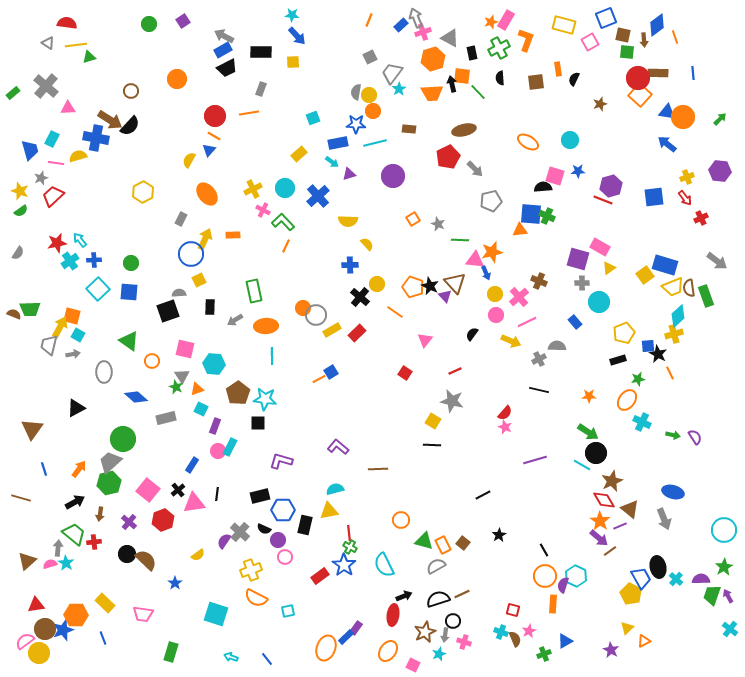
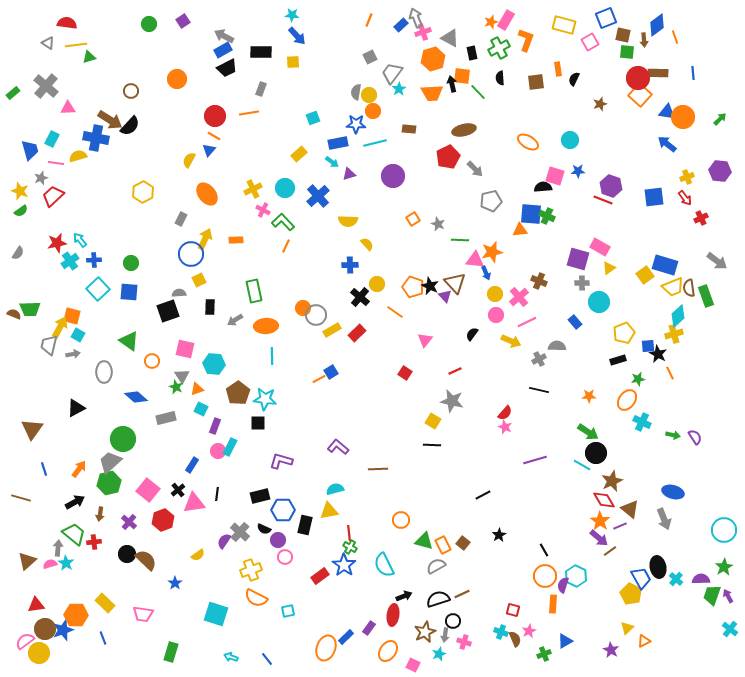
purple hexagon at (611, 186): rotated 25 degrees counterclockwise
orange rectangle at (233, 235): moved 3 px right, 5 px down
purple rectangle at (356, 628): moved 13 px right
